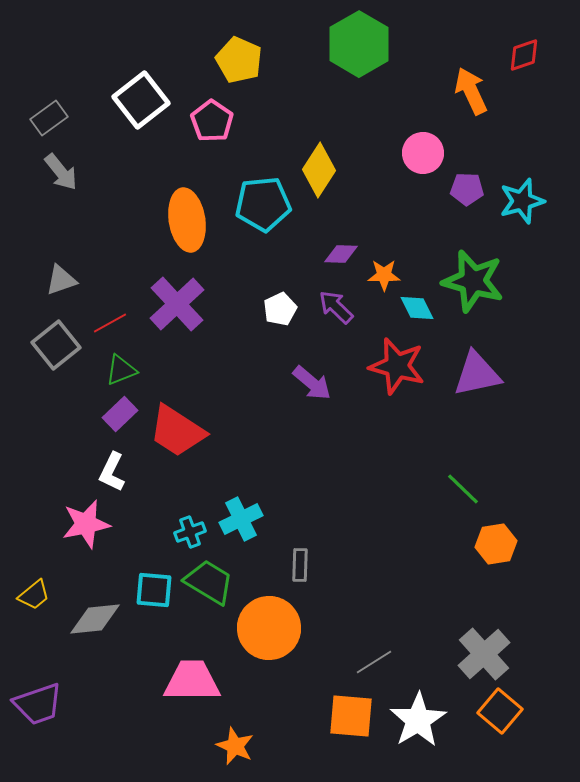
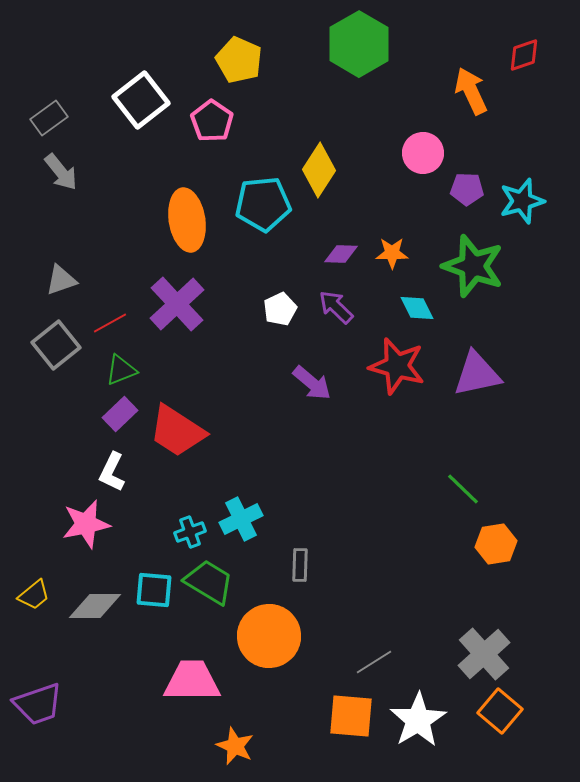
orange star at (384, 275): moved 8 px right, 22 px up
green star at (473, 281): moved 15 px up; rotated 4 degrees clockwise
gray diamond at (95, 619): moved 13 px up; rotated 6 degrees clockwise
orange circle at (269, 628): moved 8 px down
